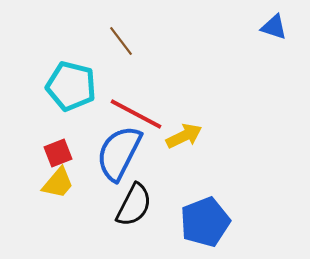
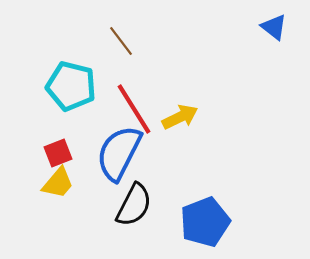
blue triangle: rotated 20 degrees clockwise
red line: moved 2 px left, 5 px up; rotated 30 degrees clockwise
yellow arrow: moved 4 px left, 19 px up
